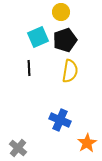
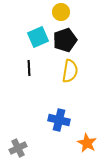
blue cross: moved 1 px left; rotated 10 degrees counterclockwise
orange star: rotated 12 degrees counterclockwise
gray cross: rotated 24 degrees clockwise
